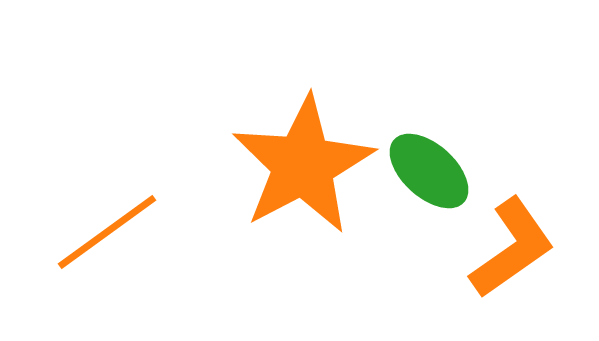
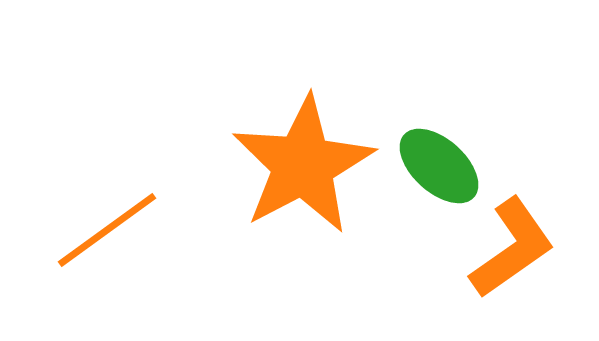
green ellipse: moved 10 px right, 5 px up
orange line: moved 2 px up
